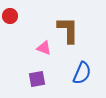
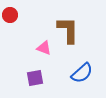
red circle: moved 1 px up
blue semicircle: rotated 25 degrees clockwise
purple square: moved 2 px left, 1 px up
